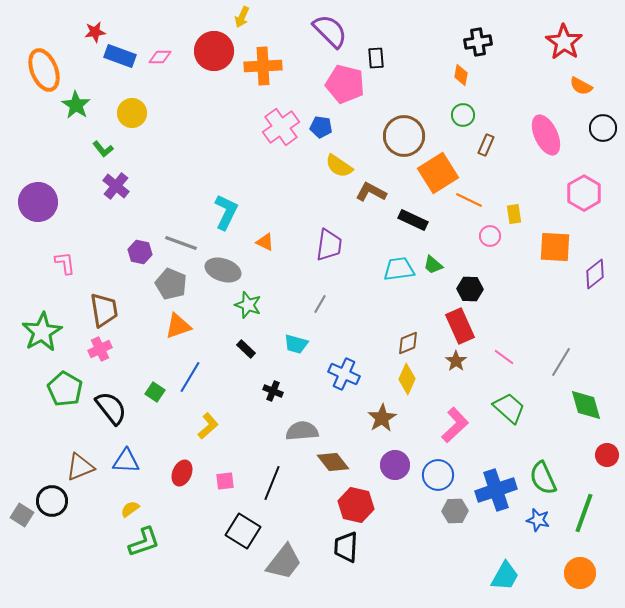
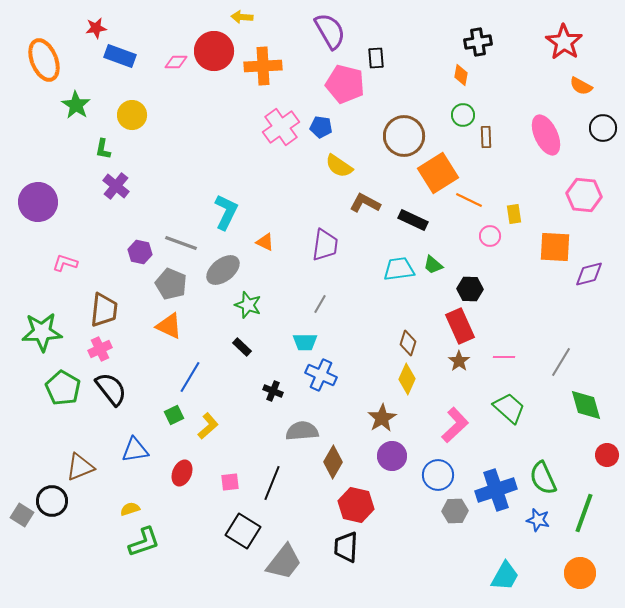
yellow arrow at (242, 17): rotated 70 degrees clockwise
purple semicircle at (330, 31): rotated 15 degrees clockwise
red star at (95, 32): moved 1 px right, 4 px up
pink diamond at (160, 57): moved 16 px right, 5 px down
orange ellipse at (44, 70): moved 10 px up
yellow circle at (132, 113): moved 2 px down
brown rectangle at (486, 145): moved 8 px up; rotated 25 degrees counterclockwise
green L-shape at (103, 149): rotated 50 degrees clockwise
brown L-shape at (371, 192): moved 6 px left, 11 px down
pink hexagon at (584, 193): moved 2 px down; rotated 24 degrees counterclockwise
purple trapezoid at (329, 245): moved 4 px left
pink L-shape at (65, 263): rotated 65 degrees counterclockwise
gray ellipse at (223, 270): rotated 56 degrees counterclockwise
purple diamond at (595, 274): moved 6 px left; rotated 24 degrees clockwise
brown trapezoid at (104, 310): rotated 15 degrees clockwise
orange triangle at (178, 326): moved 9 px left; rotated 44 degrees clockwise
green star at (42, 332): rotated 27 degrees clockwise
brown diamond at (408, 343): rotated 50 degrees counterclockwise
cyan trapezoid at (296, 344): moved 9 px right, 2 px up; rotated 15 degrees counterclockwise
black rectangle at (246, 349): moved 4 px left, 2 px up
pink line at (504, 357): rotated 35 degrees counterclockwise
brown star at (456, 361): moved 3 px right
blue cross at (344, 374): moved 23 px left, 1 px down
green pentagon at (65, 389): moved 2 px left, 1 px up
green square at (155, 392): moved 19 px right, 23 px down; rotated 30 degrees clockwise
black semicircle at (111, 408): moved 19 px up
blue triangle at (126, 461): moved 9 px right, 11 px up; rotated 12 degrees counterclockwise
brown diamond at (333, 462): rotated 68 degrees clockwise
purple circle at (395, 465): moved 3 px left, 9 px up
pink square at (225, 481): moved 5 px right, 1 px down
yellow semicircle at (130, 509): rotated 18 degrees clockwise
